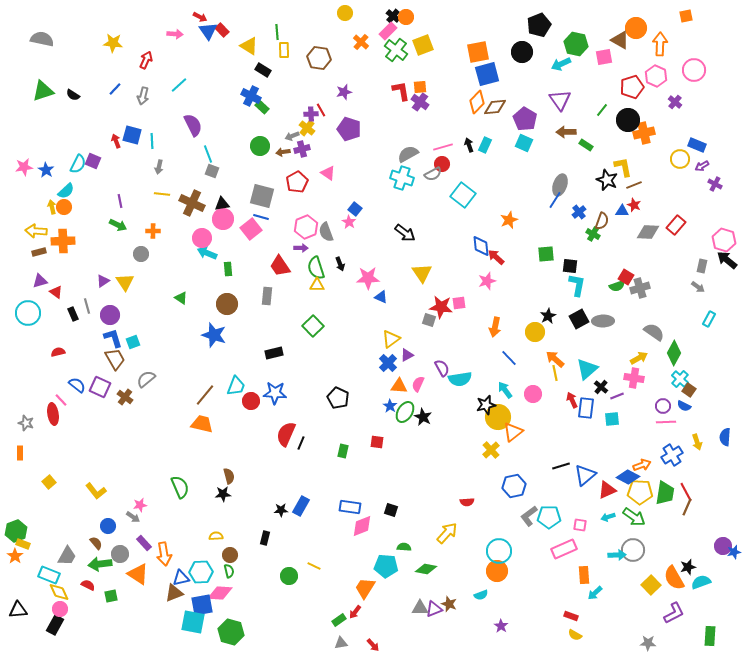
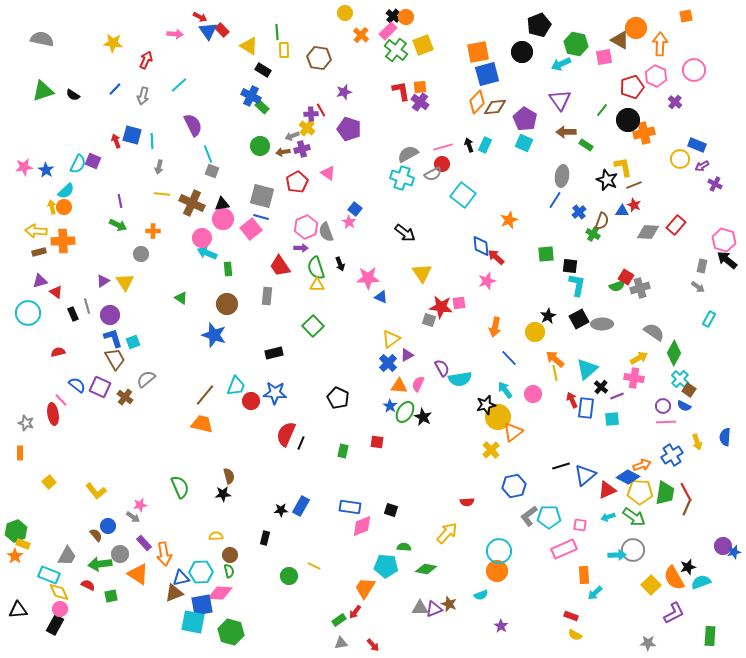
orange cross at (361, 42): moved 7 px up
gray ellipse at (560, 185): moved 2 px right, 9 px up; rotated 10 degrees counterclockwise
gray ellipse at (603, 321): moved 1 px left, 3 px down
brown semicircle at (96, 543): moved 8 px up
